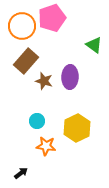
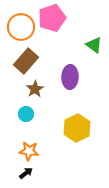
orange circle: moved 1 px left, 1 px down
brown star: moved 9 px left, 8 px down; rotated 24 degrees clockwise
cyan circle: moved 11 px left, 7 px up
orange star: moved 17 px left, 5 px down
black arrow: moved 5 px right
